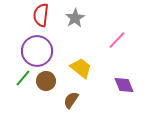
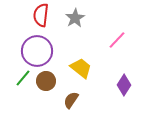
purple diamond: rotated 55 degrees clockwise
